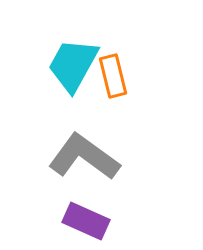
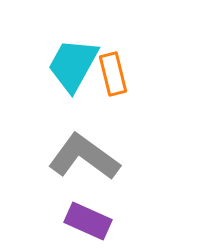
orange rectangle: moved 2 px up
purple rectangle: moved 2 px right
